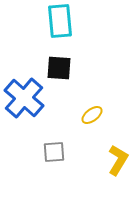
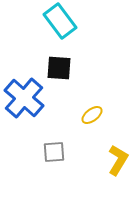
cyan rectangle: rotated 32 degrees counterclockwise
